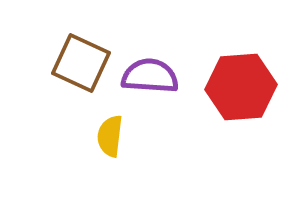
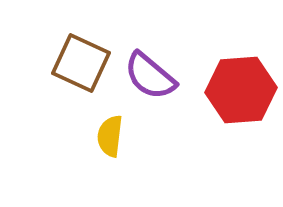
purple semicircle: rotated 144 degrees counterclockwise
red hexagon: moved 3 px down
